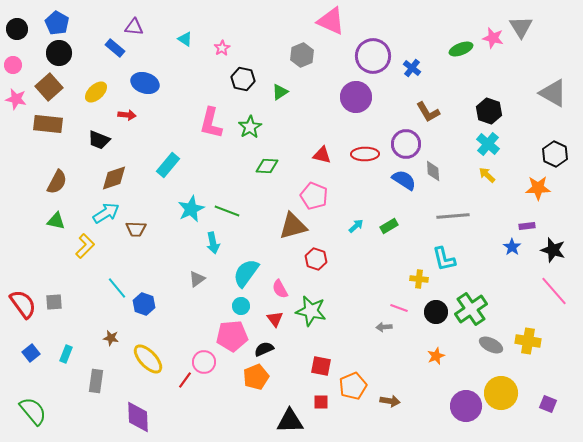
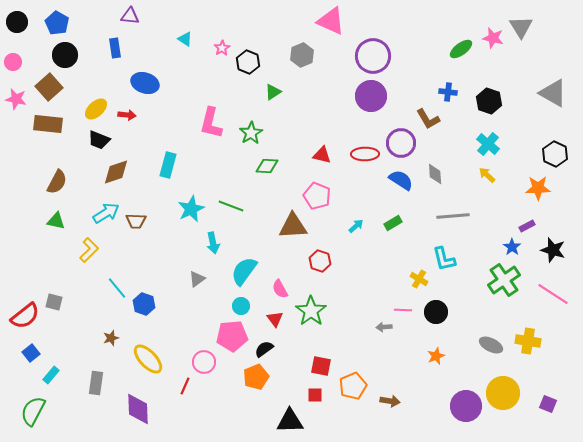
purple triangle at (134, 27): moved 4 px left, 11 px up
black circle at (17, 29): moved 7 px up
blue rectangle at (115, 48): rotated 42 degrees clockwise
green ellipse at (461, 49): rotated 15 degrees counterclockwise
black circle at (59, 53): moved 6 px right, 2 px down
pink circle at (13, 65): moved 3 px up
blue cross at (412, 68): moved 36 px right, 24 px down; rotated 30 degrees counterclockwise
black hexagon at (243, 79): moved 5 px right, 17 px up; rotated 10 degrees clockwise
yellow ellipse at (96, 92): moved 17 px down
green triangle at (280, 92): moved 7 px left
purple circle at (356, 97): moved 15 px right, 1 px up
black hexagon at (489, 111): moved 10 px up
brown L-shape at (428, 112): moved 7 px down
green star at (250, 127): moved 1 px right, 6 px down
purple circle at (406, 144): moved 5 px left, 1 px up
cyan rectangle at (168, 165): rotated 25 degrees counterclockwise
gray diamond at (433, 171): moved 2 px right, 3 px down
brown diamond at (114, 178): moved 2 px right, 6 px up
blue semicircle at (404, 180): moved 3 px left
pink pentagon at (314, 196): moved 3 px right
green line at (227, 211): moved 4 px right, 5 px up
brown triangle at (293, 226): rotated 12 degrees clockwise
green rectangle at (389, 226): moved 4 px right, 3 px up
purple rectangle at (527, 226): rotated 21 degrees counterclockwise
brown trapezoid at (136, 229): moved 8 px up
yellow L-shape at (85, 246): moved 4 px right, 4 px down
red hexagon at (316, 259): moved 4 px right, 2 px down
cyan semicircle at (246, 273): moved 2 px left, 2 px up
yellow cross at (419, 279): rotated 24 degrees clockwise
pink line at (554, 291): moved 1 px left, 3 px down; rotated 16 degrees counterclockwise
gray square at (54, 302): rotated 18 degrees clockwise
red semicircle at (23, 304): moved 2 px right, 12 px down; rotated 88 degrees clockwise
pink line at (399, 308): moved 4 px right, 2 px down; rotated 18 degrees counterclockwise
green cross at (471, 309): moved 33 px right, 29 px up
green star at (311, 311): rotated 24 degrees clockwise
brown star at (111, 338): rotated 28 degrees counterclockwise
black semicircle at (264, 349): rotated 12 degrees counterclockwise
cyan rectangle at (66, 354): moved 15 px left, 21 px down; rotated 18 degrees clockwise
red line at (185, 380): moved 6 px down; rotated 12 degrees counterclockwise
gray rectangle at (96, 381): moved 2 px down
yellow circle at (501, 393): moved 2 px right
red square at (321, 402): moved 6 px left, 7 px up
green semicircle at (33, 411): rotated 112 degrees counterclockwise
purple diamond at (138, 417): moved 8 px up
